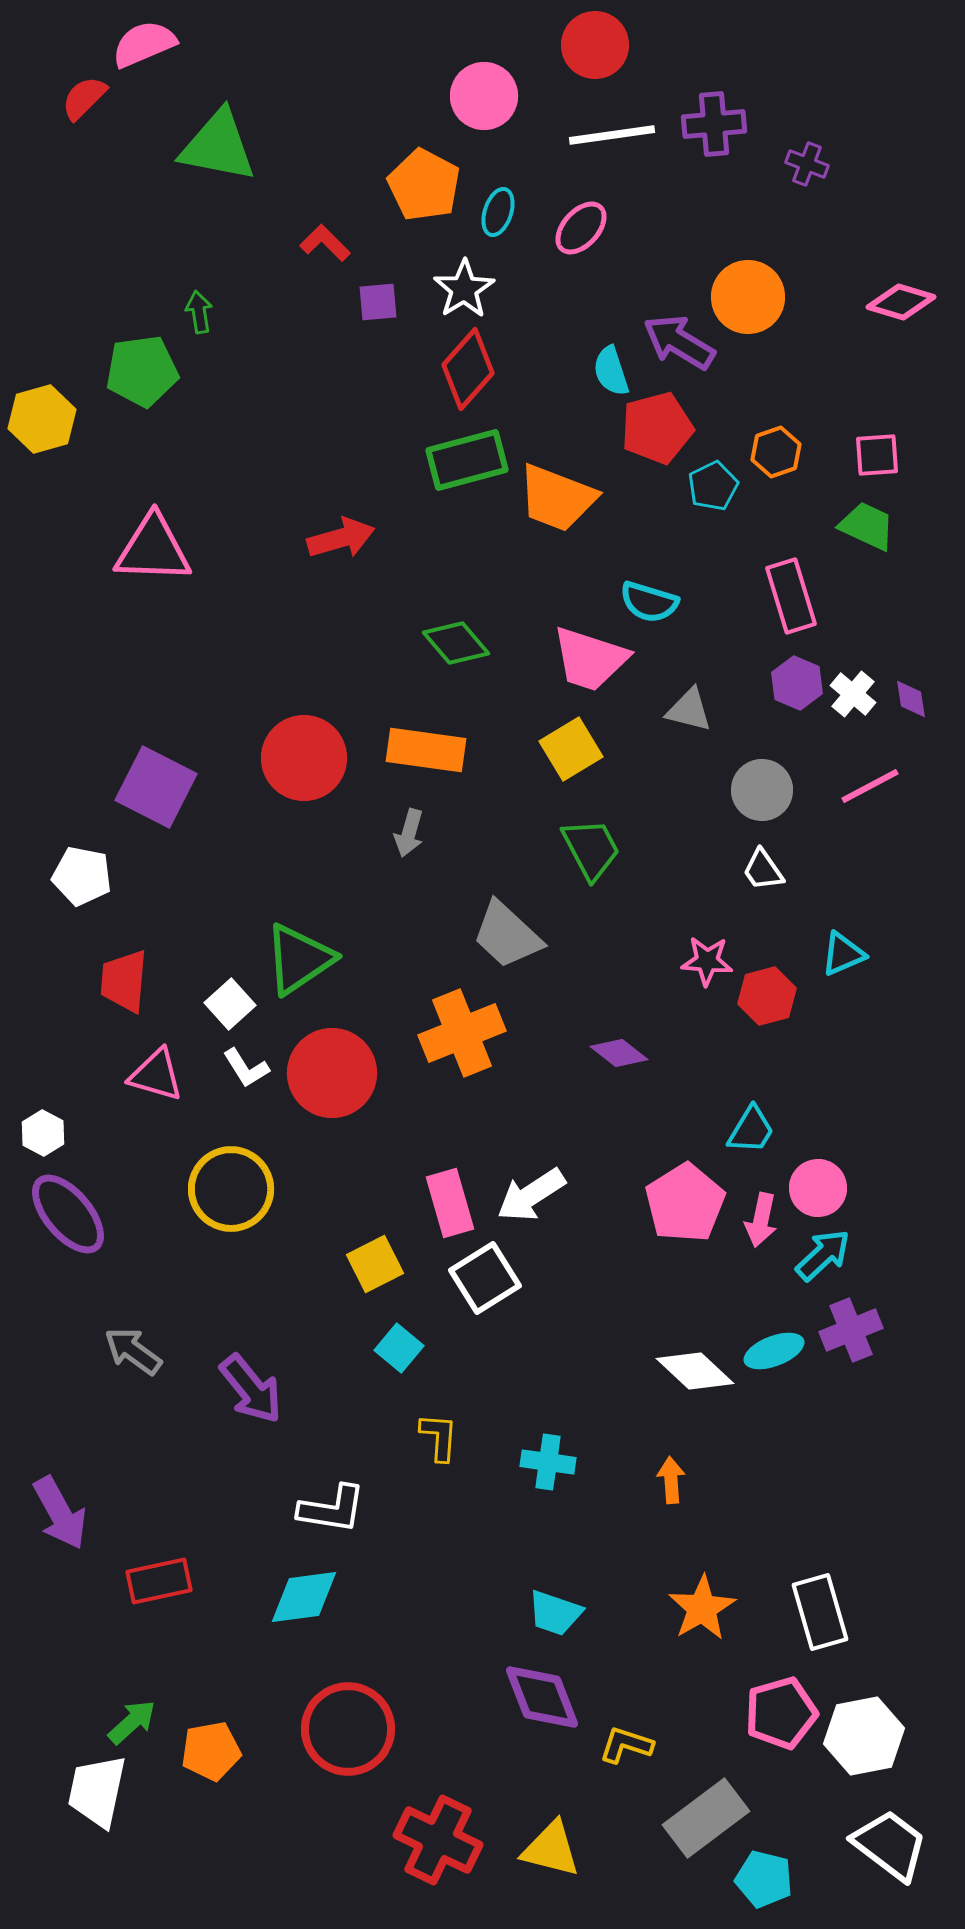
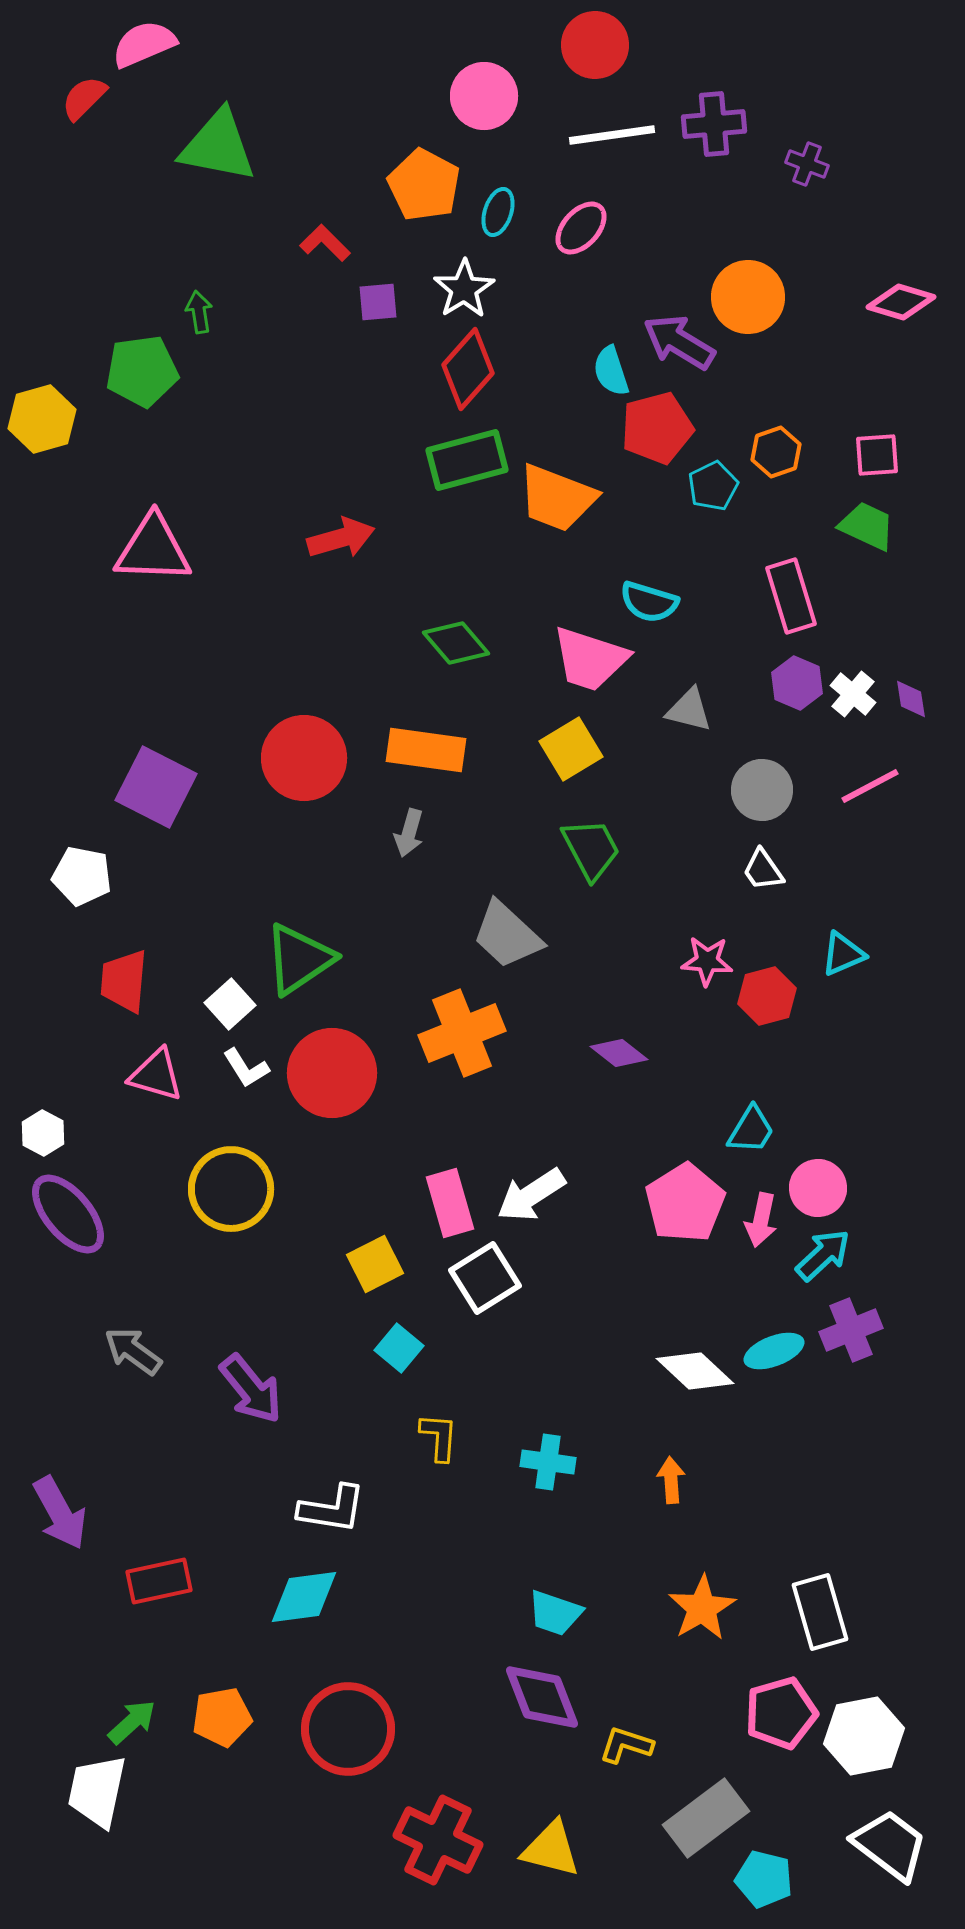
orange pentagon at (211, 1751): moved 11 px right, 34 px up
